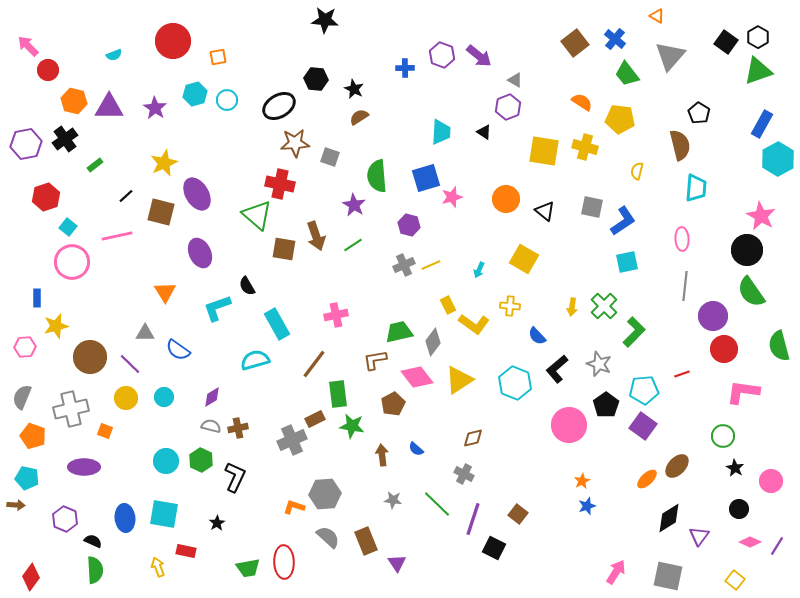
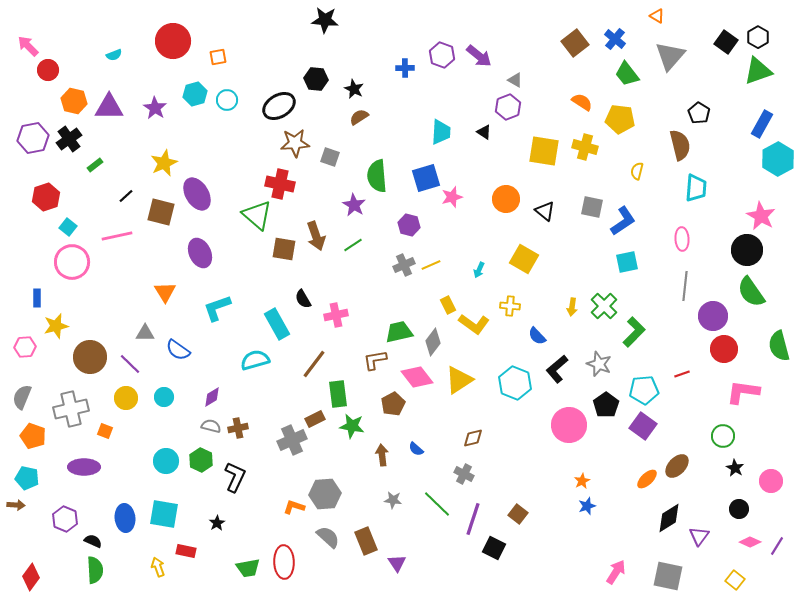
black cross at (65, 139): moved 4 px right
purple hexagon at (26, 144): moved 7 px right, 6 px up
black semicircle at (247, 286): moved 56 px right, 13 px down
